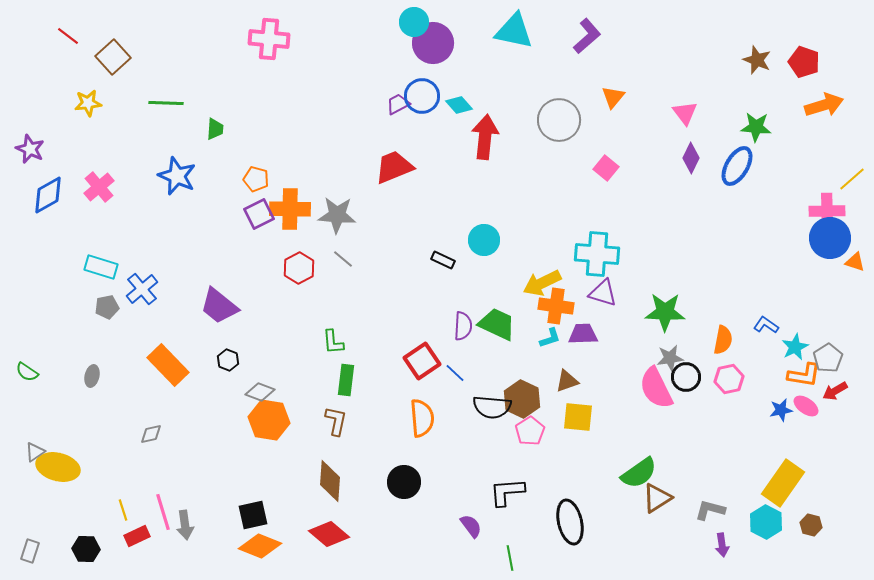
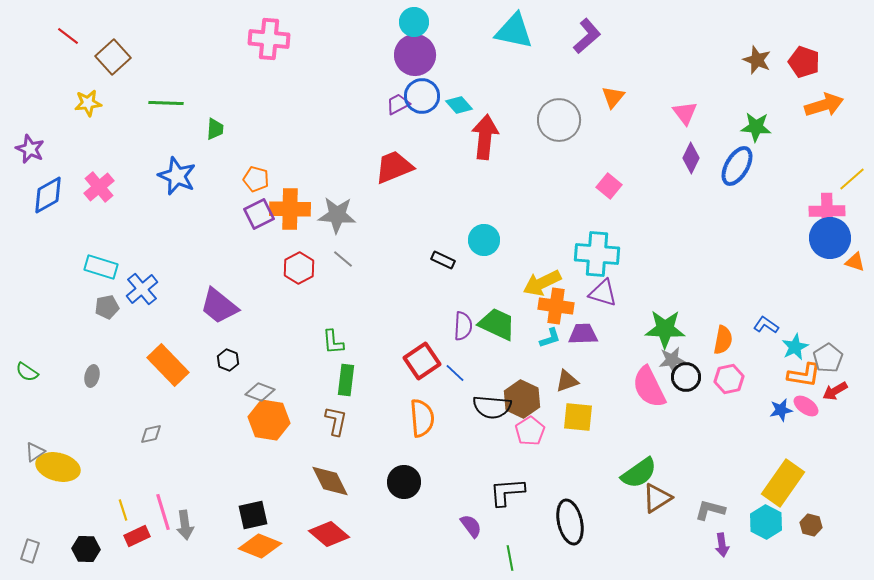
purple circle at (433, 43): moved 18 px left, 12 px down
pink square at (606, 168): moved 3 px right, 18 px down
green star at (665, 312): moved 17 px down
gray star at (670, 358): moved 2 px right, 2 px down
pink semicircle at (656, 388): moved 7 px left, 1 px up
brown diamond at (330, 481): rotated 30 degrees counterclockwise
